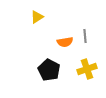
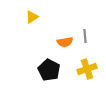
yellow triangle: moved 5 px left
